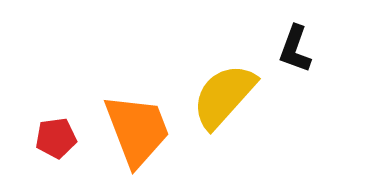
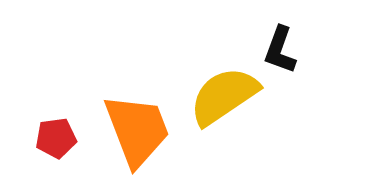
black L-shape: moved 15 px left, 1 px down
yellow semicircle: rotated 14 degrees clockwise
